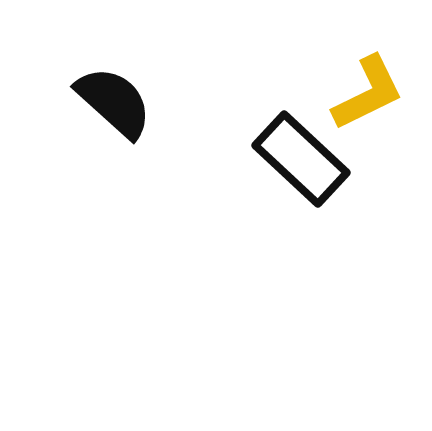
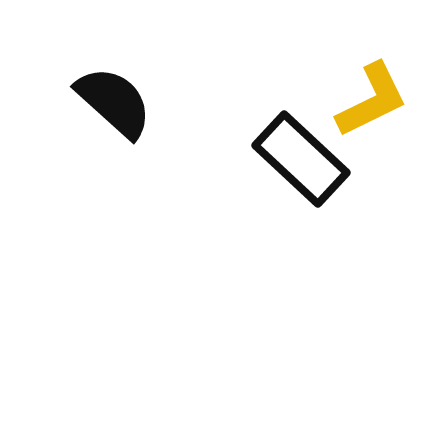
yellow L-shape: moved 4 px right, 7 px down
